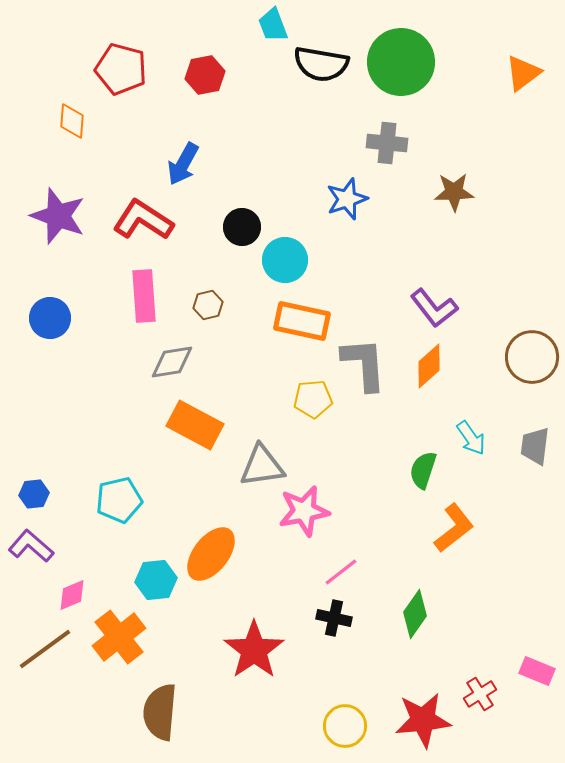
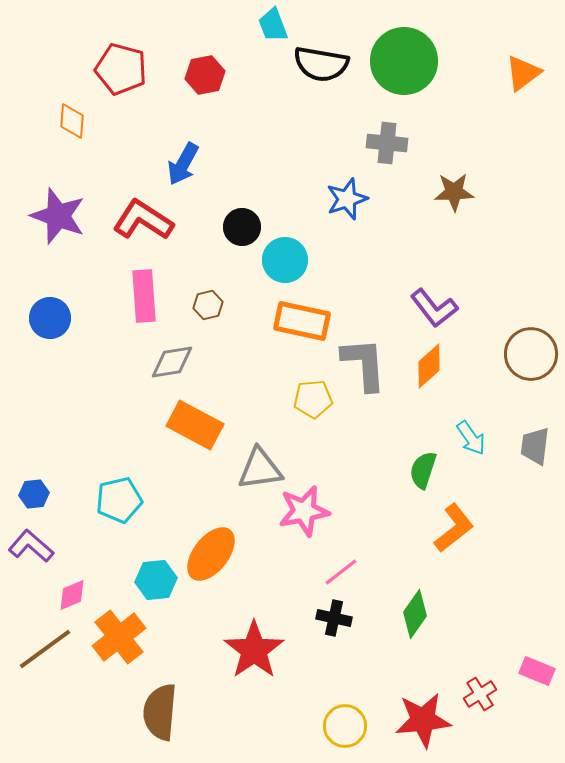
green circle at (401, 62): moved 3 px right, 1 px up
brown circle at (532, 357): moved 1 px left, 3 px up
gray triangle at (262, 466): moved 2 px left, 3 px down
